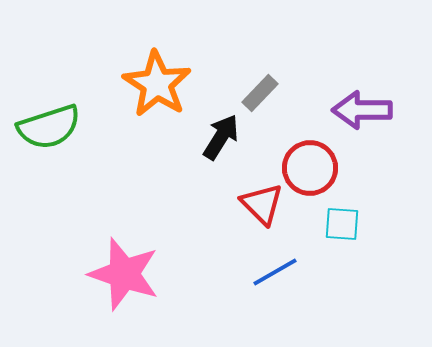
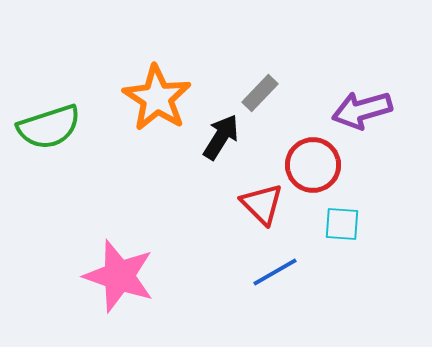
orange star: moved 14 px down
purple arrow: rotated 16 degrees counterclockwise
red circle: moved 3 px right, 3 px up
pink star: moved 5 px left, 2 px down
